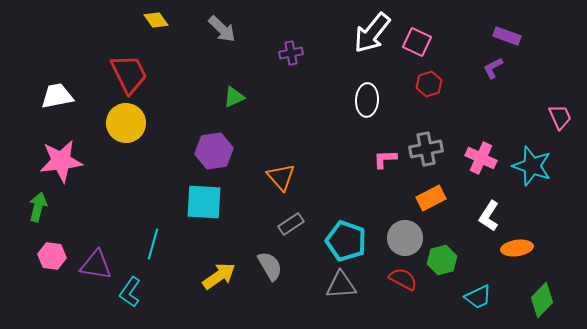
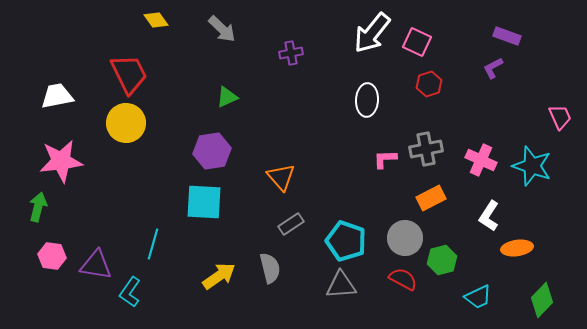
green triangle: moved 7 px left
purple hexagon: moved 2 px left
pink cross: moved 2 px down
gray semicircle: moved 2 px down; rotated 16 degrees clockwise
